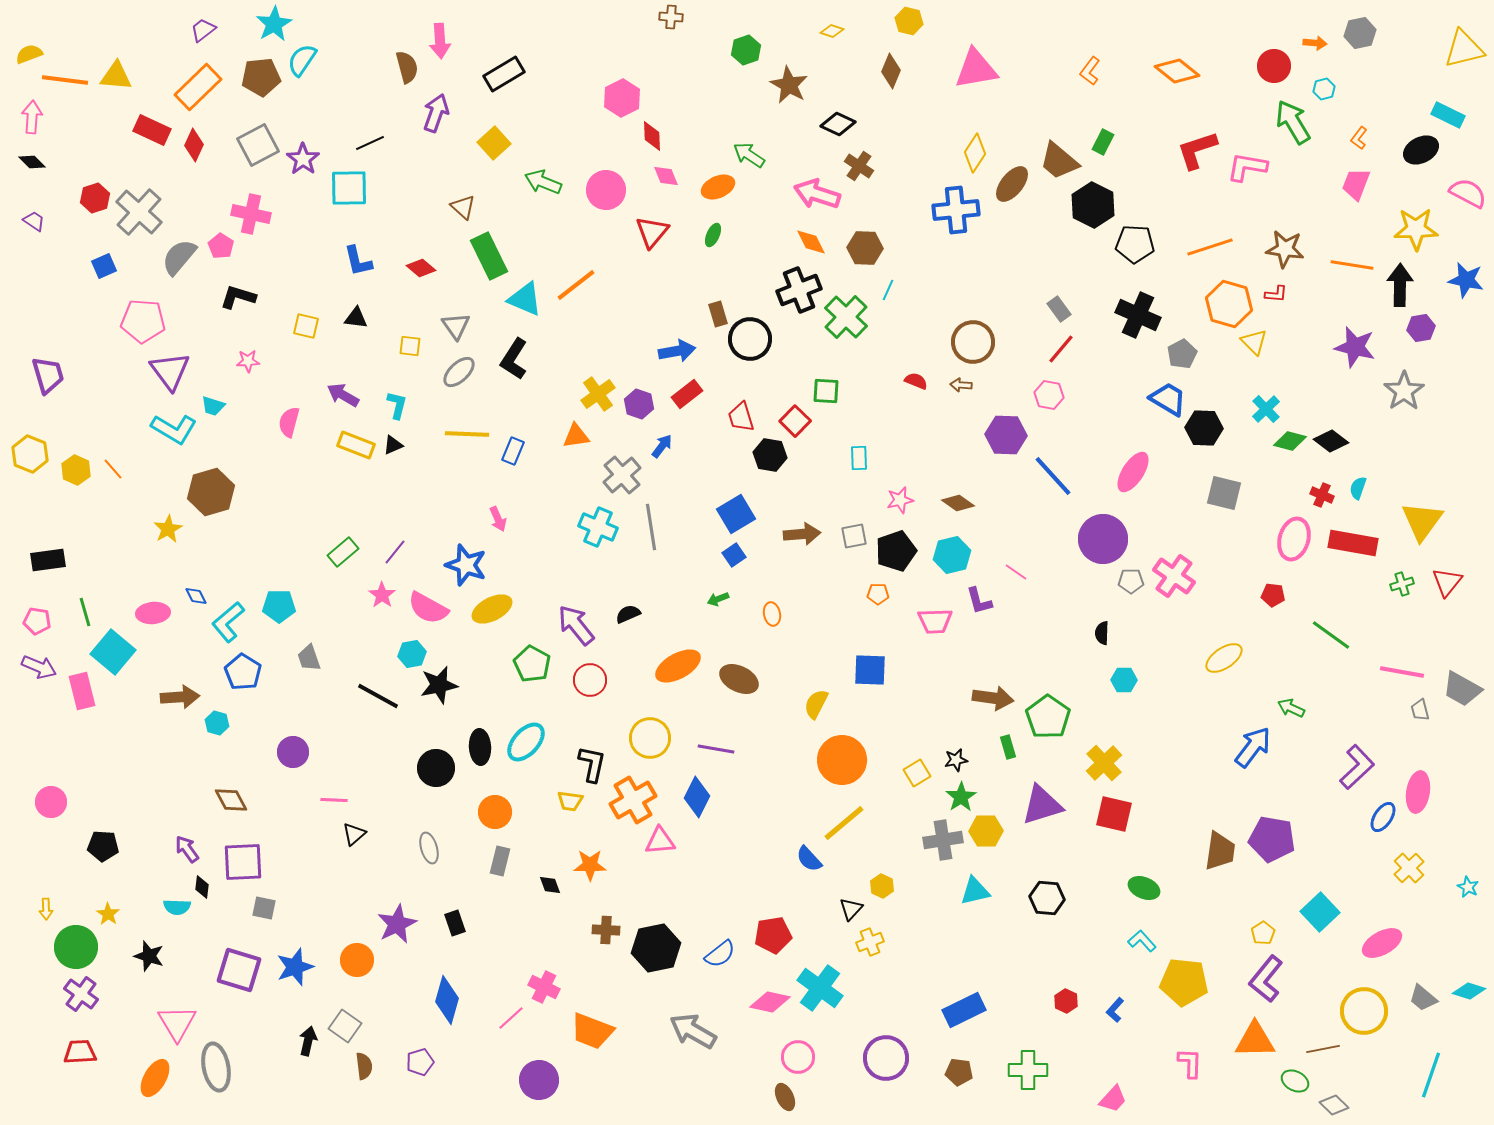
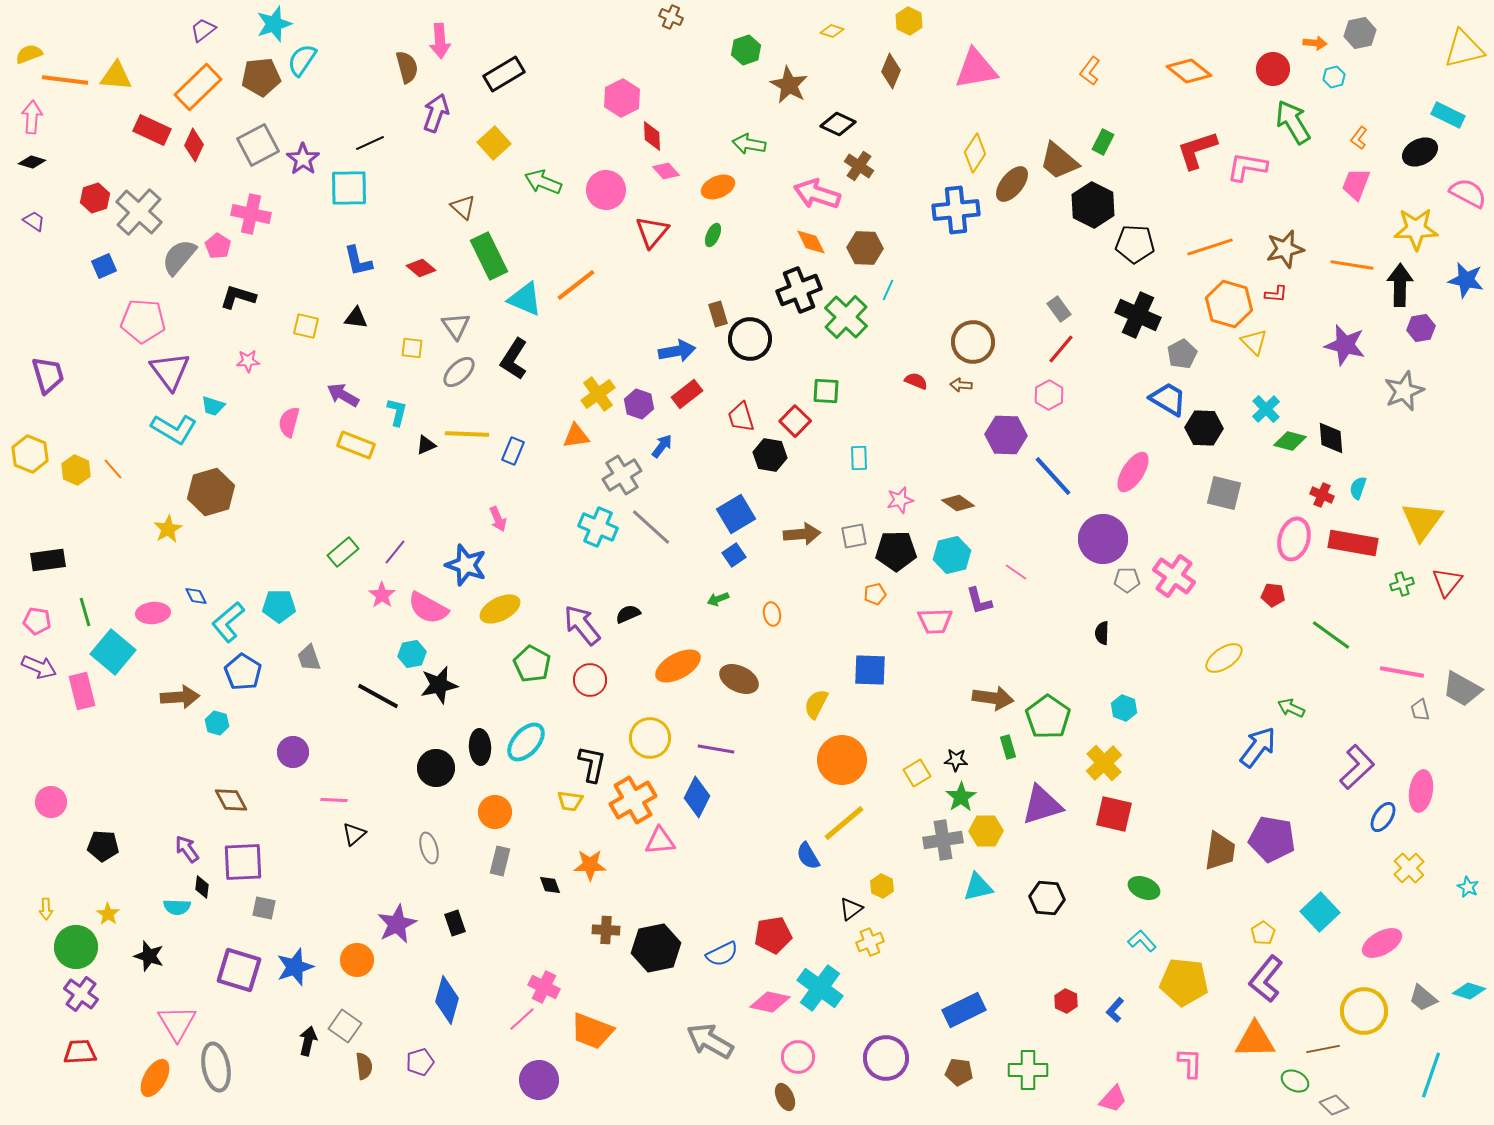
brown cross at (671, 17): rotated 20 degrees clockwise
yellow hexagon at (909, 21): rotated 12 degrees clockwise
cyan star at (274, 24): rotated 12 degrees clockwise
red circle at (1274, 66): moved 1 px left, 3 px down
orange diamond at (1177, 71): moved 12 px right
cyan hexagon at (1324, 89): moved 10 px right, 12 px up
black ellipse at (1421, 150): moved 1 px left, 2 px down
green arrow at (749, 155): moved 11 px up; rotated 24 degrees counterclockwise
black diamond at (32, 162): rotated 28 degrees counterclockwise
pink diamond at (666, 176): moved 5 px up; rotated 20 degrees counterclockwise
pink pentagon at (221, 246): moved 3 px left
brown star at (1285, 249): rotated 21 degrees counterclockwise
yellow square at (410, 346): moved 2 px right, 2 px down
purple star at (1355, 347): moved 10 px left, 2 px up
gray star at (1404, 391): rotated 12 degrees clockwise
pink hexagon at (1049, 395): rotated 20 degrees clockwise
cyan L-shape at (397, 405): moved 7 px down
black diamond at (1331, 441): moved 3 px up; rotated 48 degrees clockwise
black triangle at (393, 445): moved 33 px right
gray cross at (622, 475): rotated 9 degrees clockwise
gray line at (651, 527): rotated 39 degrees counterclockwise
black pentagon at (896, 551): rotated 18 degrees clockwise
gray pentagon at (1131, 581): moved 4 px left, 1 px up
orange pentagon at (878, 594): moved 3 px left; rotated 15 degrees counterclockwise
yellow ellipse at (492, 609): moved 8 px right
purple arrow at (576, 625): moved 6 px right
cyan hexagon at (1124, 680): moved 28 px down; rotated 20 degrees clockwise
blue arrow at (1253, 747): moved 5 px right
black star at (956, 760): rotated 15 degrees clockwise
pink ellipse at (1418, 792): moved 3 px right, 1 px up
blue semicircle at (809, 859): moved 1 px left, 3 px up; rotated 12 degrees clockwise
cyan triangle at (975, 891): moved 3 px right, 4 px up
black triangle at (851, 909): rotated 10 degrees clockwise
blue semicircle at (720, 954): moved 2 px right; rotated 12 degrees clockwise
pink line at (511, 1018): moved 11 px right, 1 px down
gray arrow at (693, 1031): moved 17 px right, 10 px down
